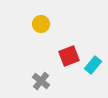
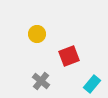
yellow circle: moved 4 px left, 10 px down
cyan rectangle: moved 1 px left, 19 px down
